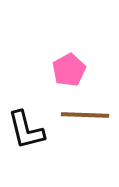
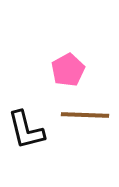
pink pentagon: moved 1 px left
